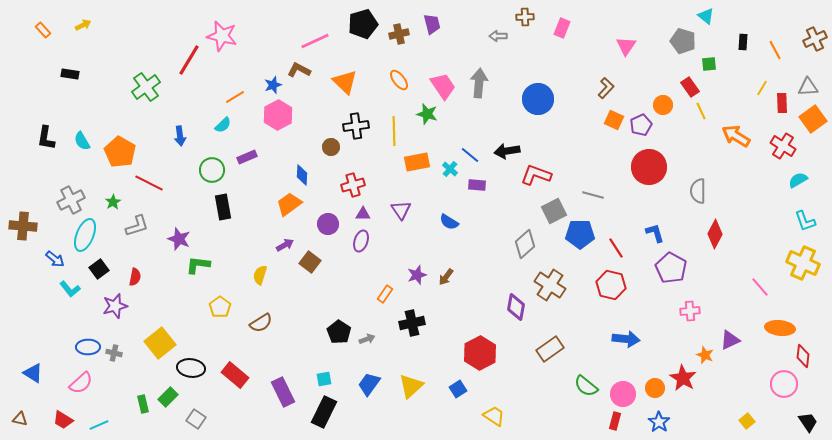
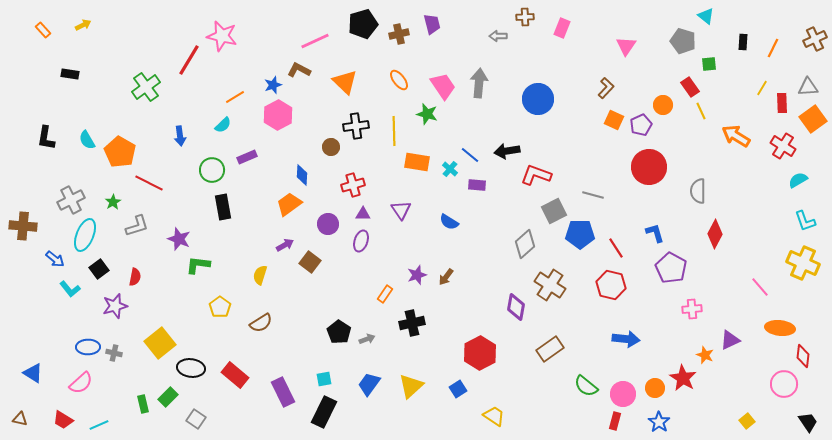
orange line at (775, 50): moved 2 px left, 2 px up; rotated 54 degrees clockwise
cyan semicircle at (82, 141): moved 5 px right, 1 px up
orange rectangle at (417, 162): rotated 20 degrees clockwise
pink cross at (690, 311): moved 2 px right, 2 px up
